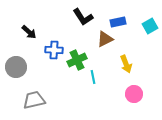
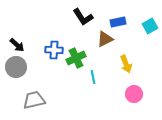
black arrow: moved 12 px left, 13 px down
green cross: moved 1 px left, 2 px up
